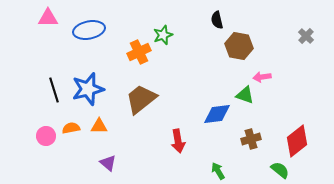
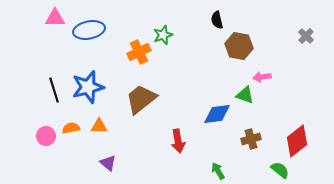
pink triangle: moved 7 px right
blue star: moved 2 px up
